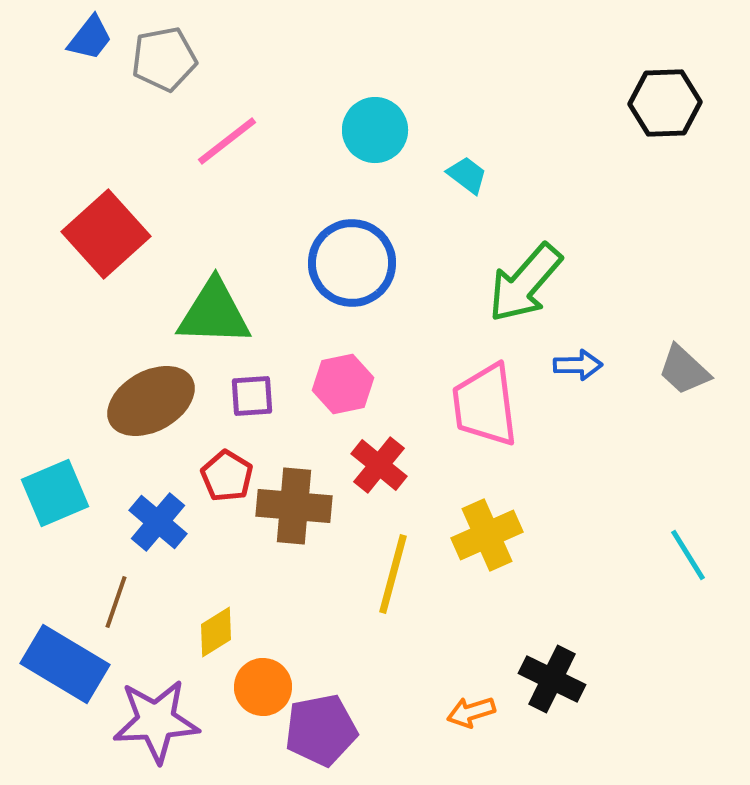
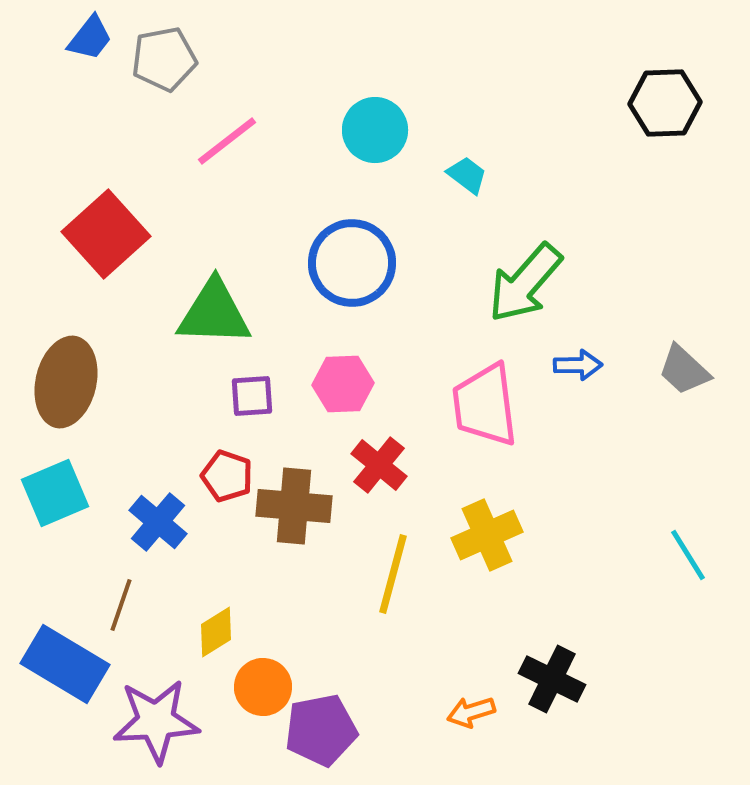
pink hexagon: rotated 10 degrees clockwise
brown ellipse: moved 85 px left, 19 px up; rotated 48 degrees counterclockwise
red pentagon: rotated 12 degrees counterclockwise
brown line: moved 5 px right, 3 px down
